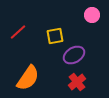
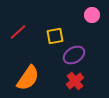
red cross: moved 2 px left, 1 px up
